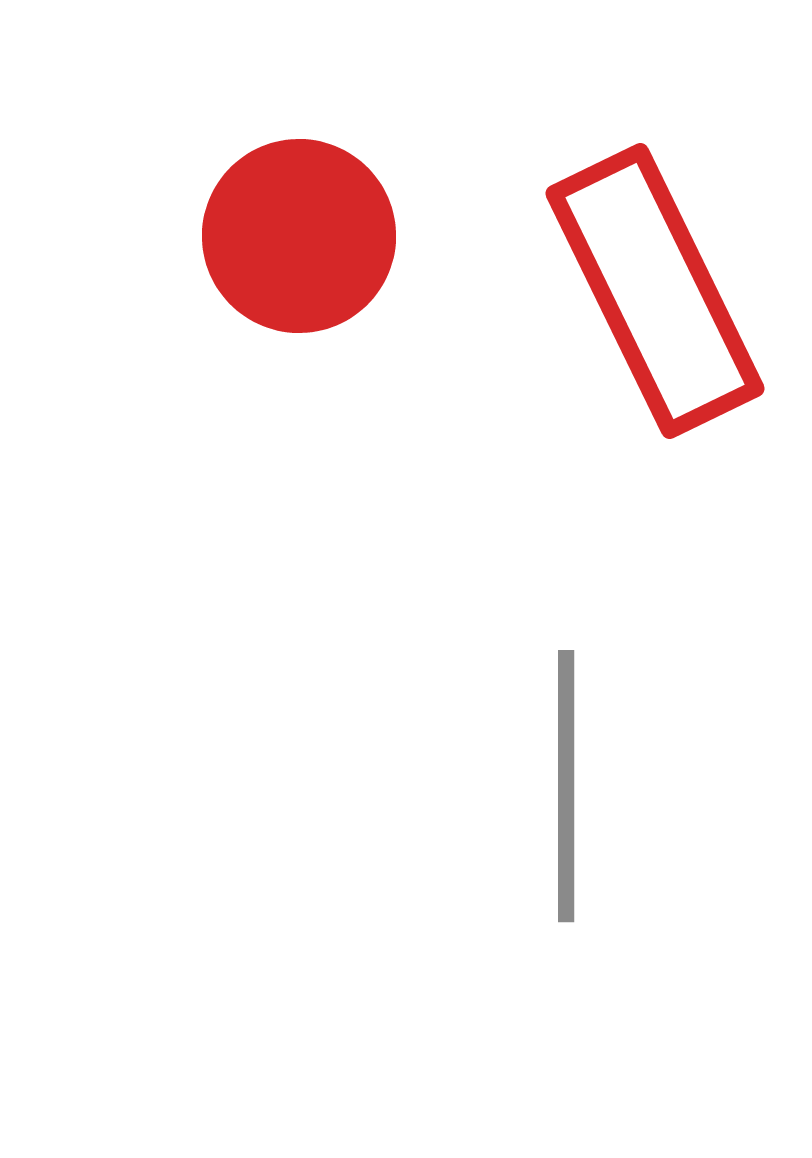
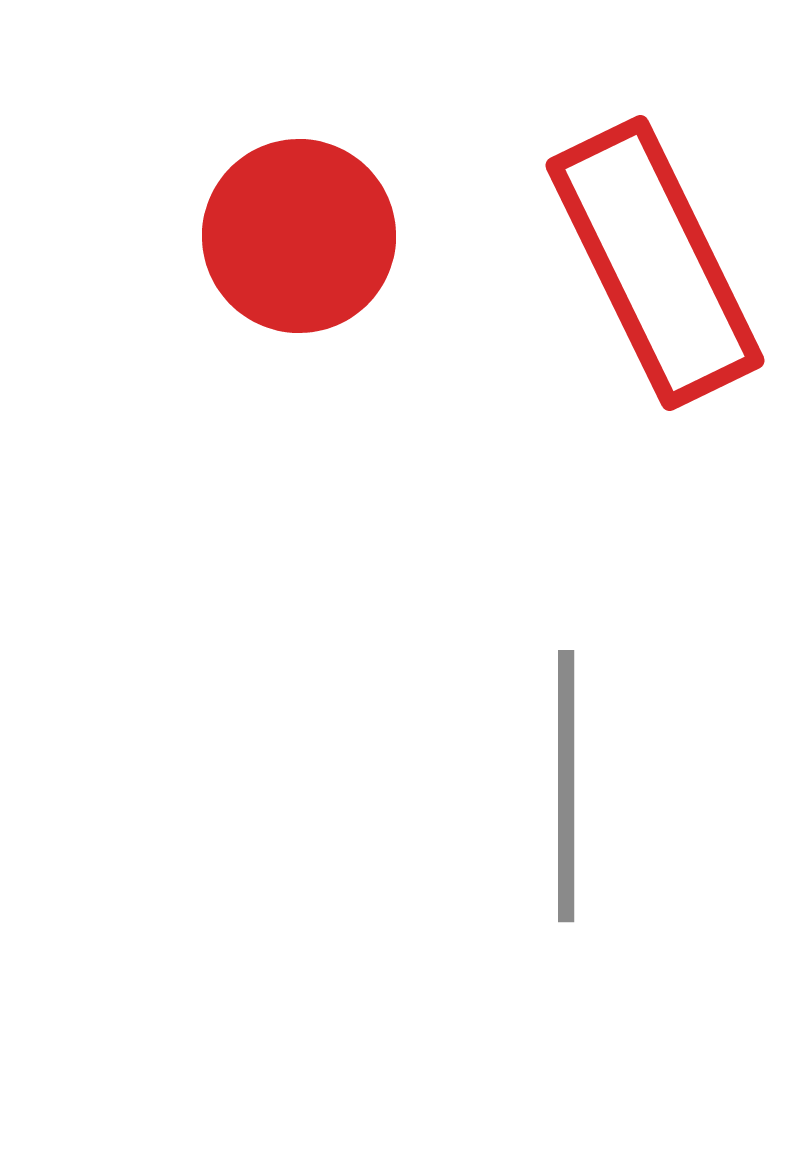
red rectangle: moved 28 px up
